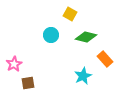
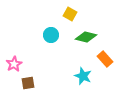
cyan star: rotated 24 degrees counterclockwise
